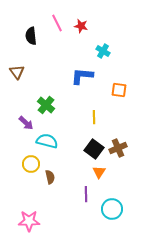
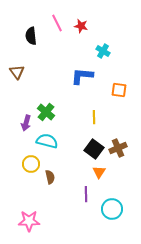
green cross: moved 7 px down
purple arrow: rotated 63 degrees clockwise
